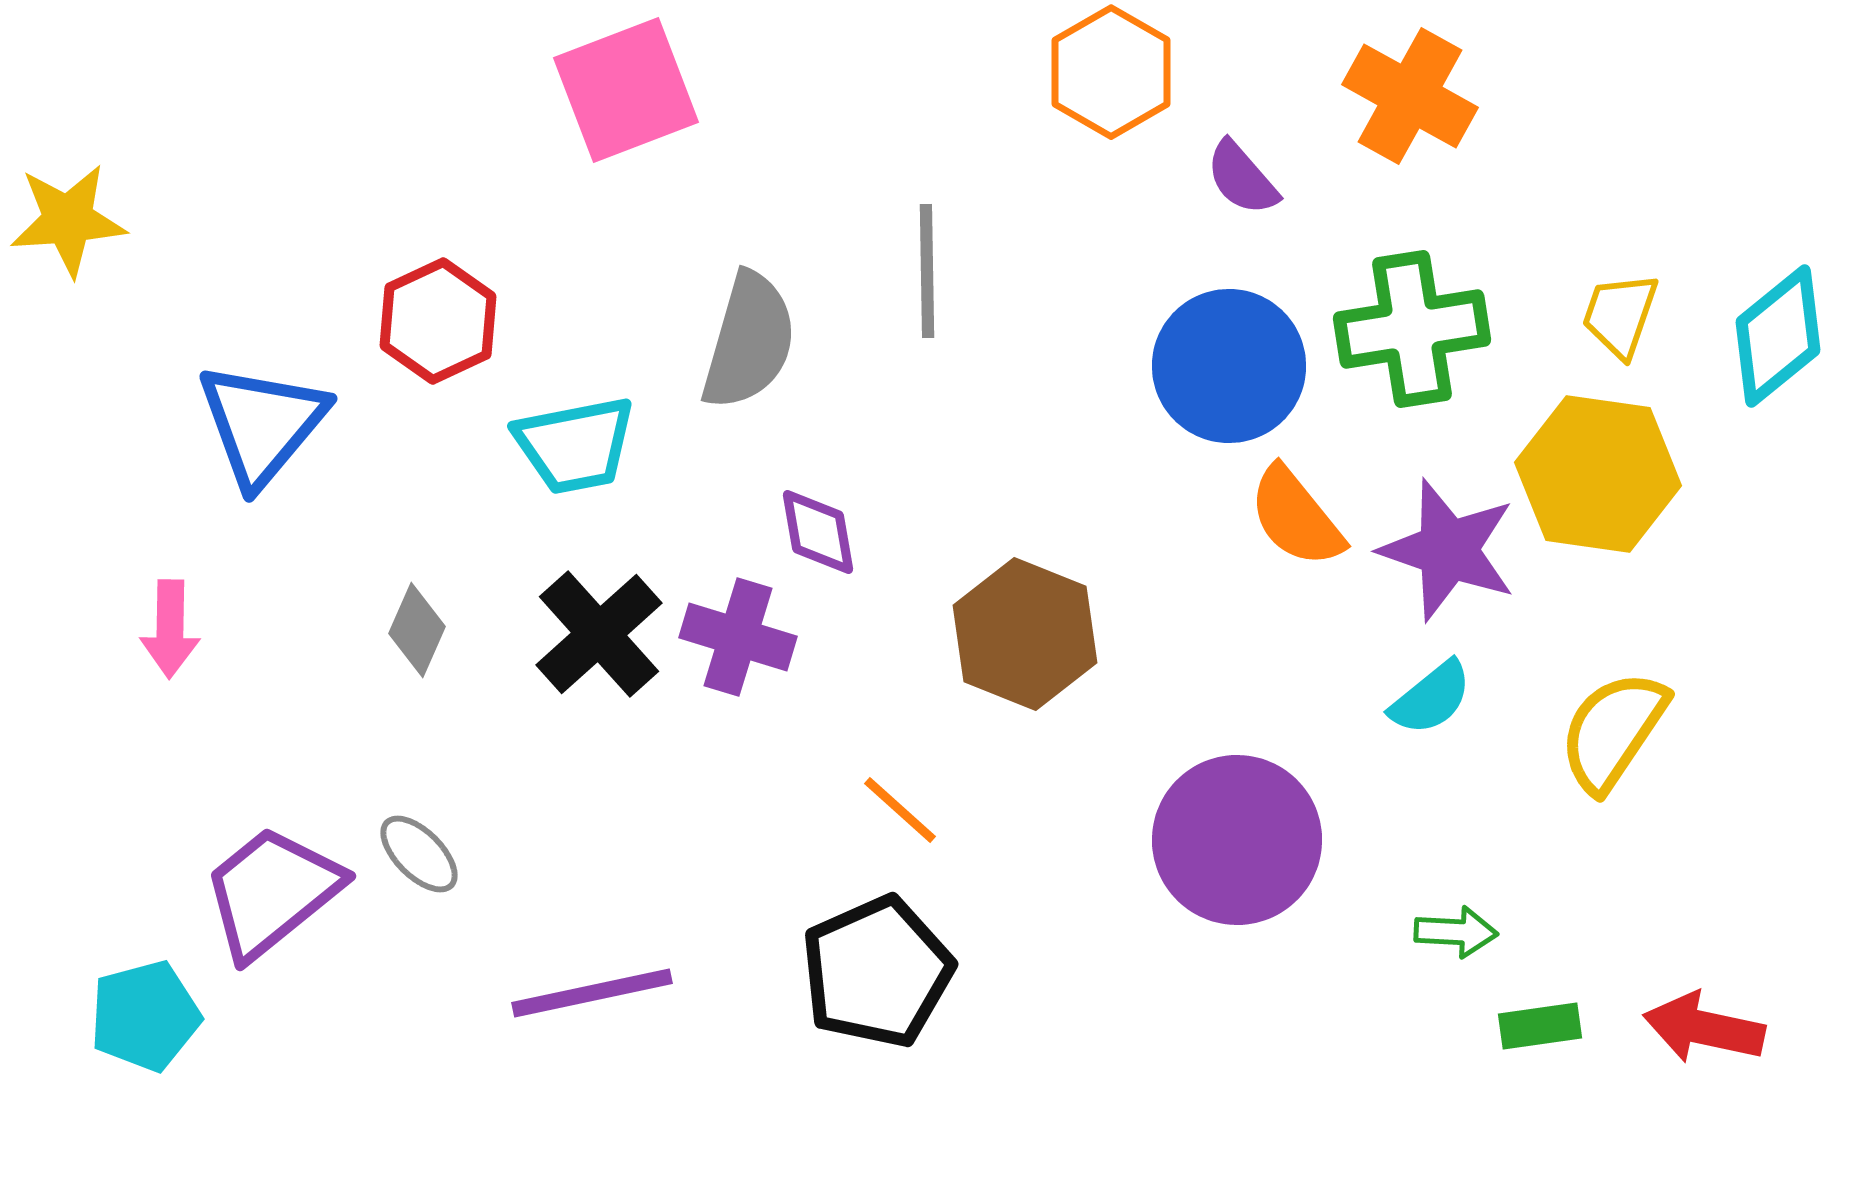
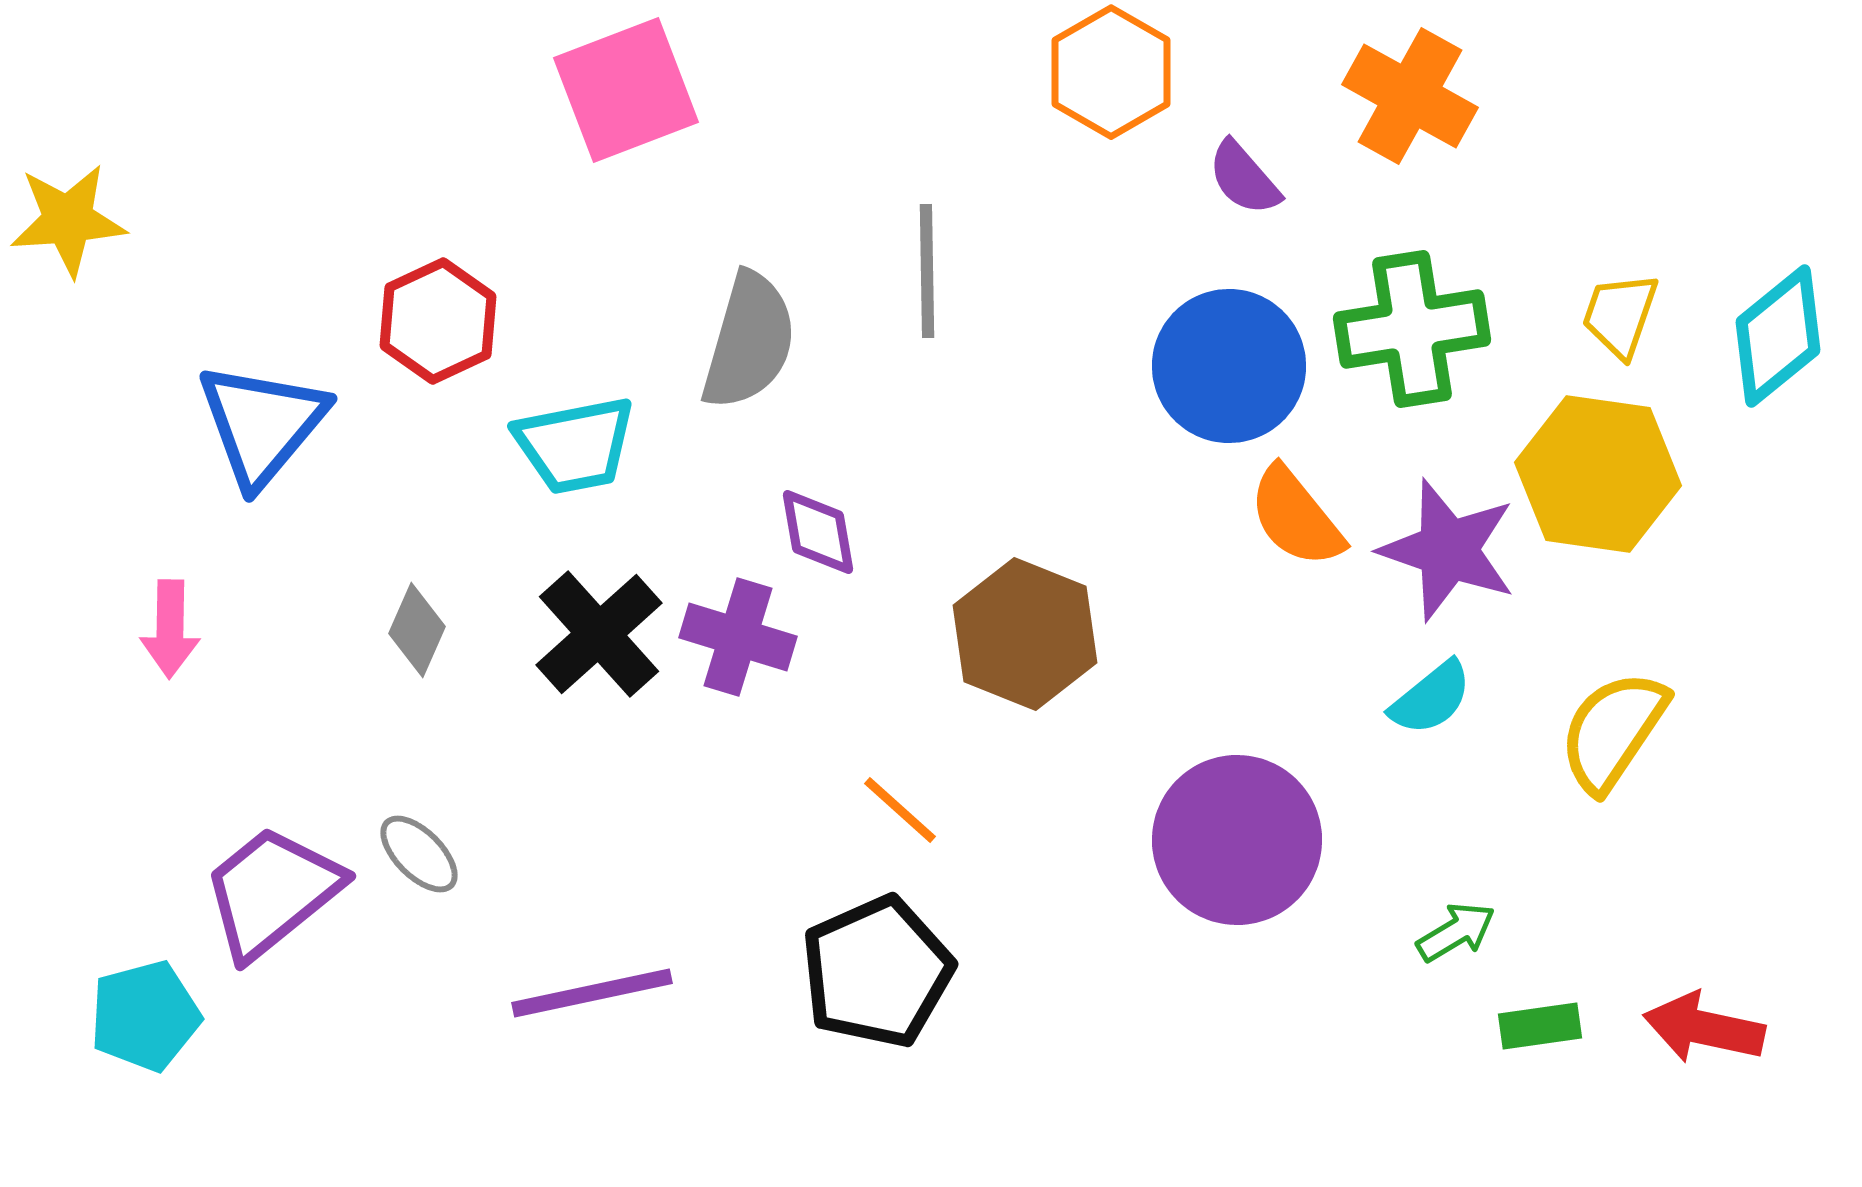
purple semicircle: moved 2 px right
green arrow: rotated 34 degrees counterclockwise
